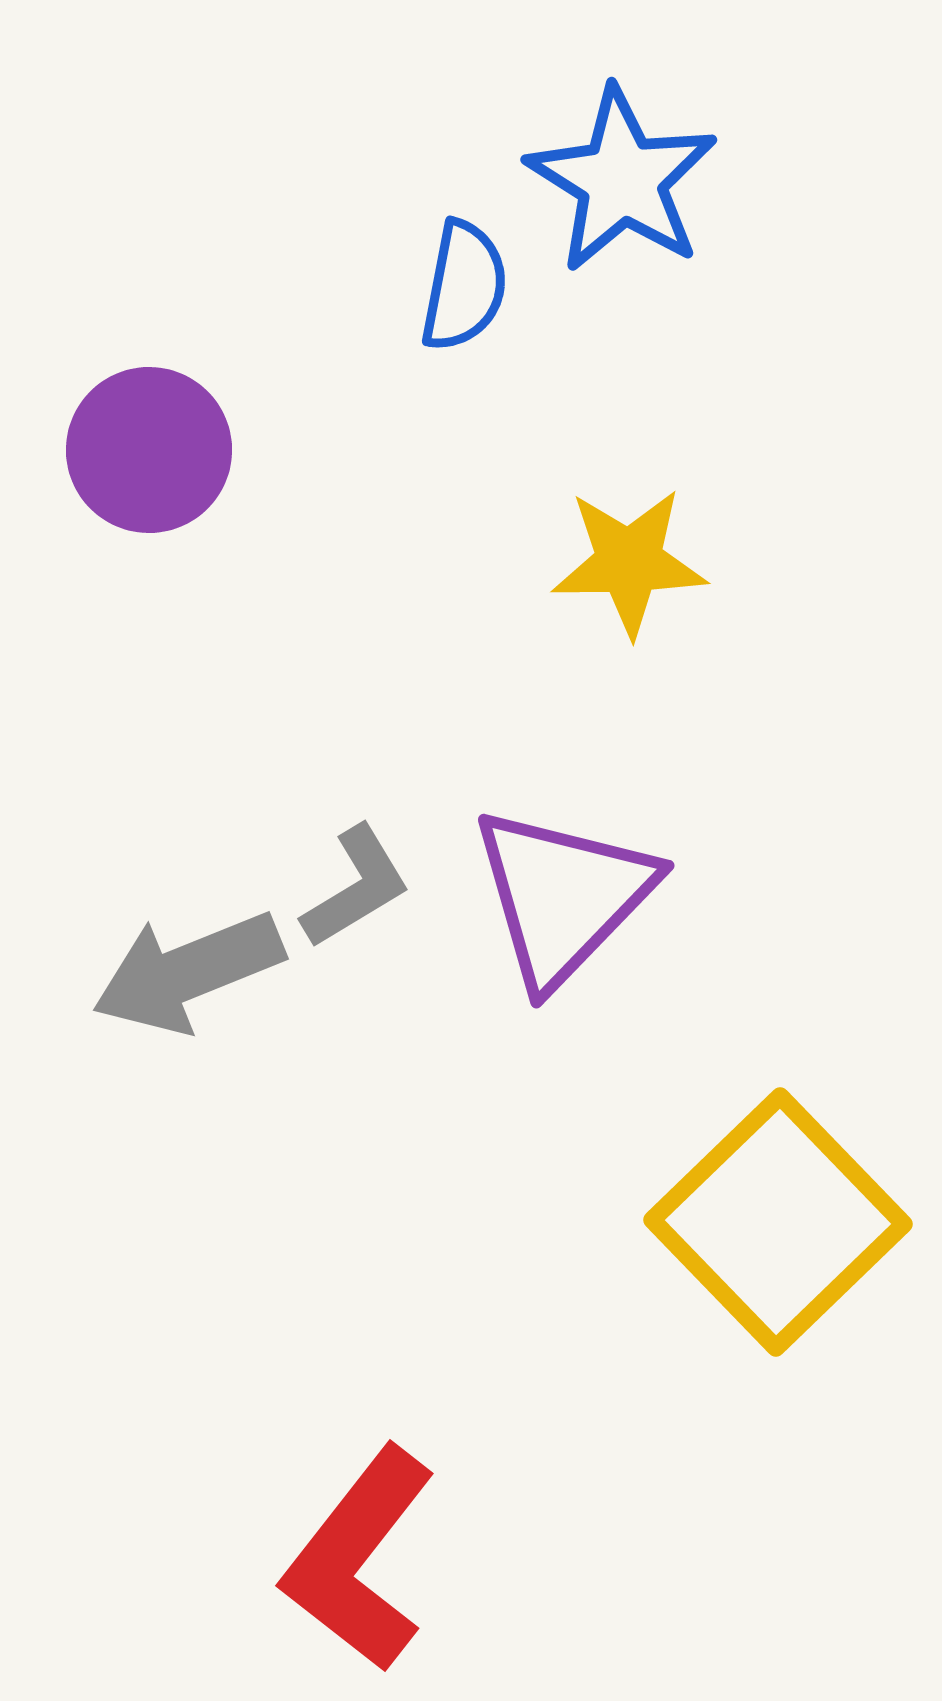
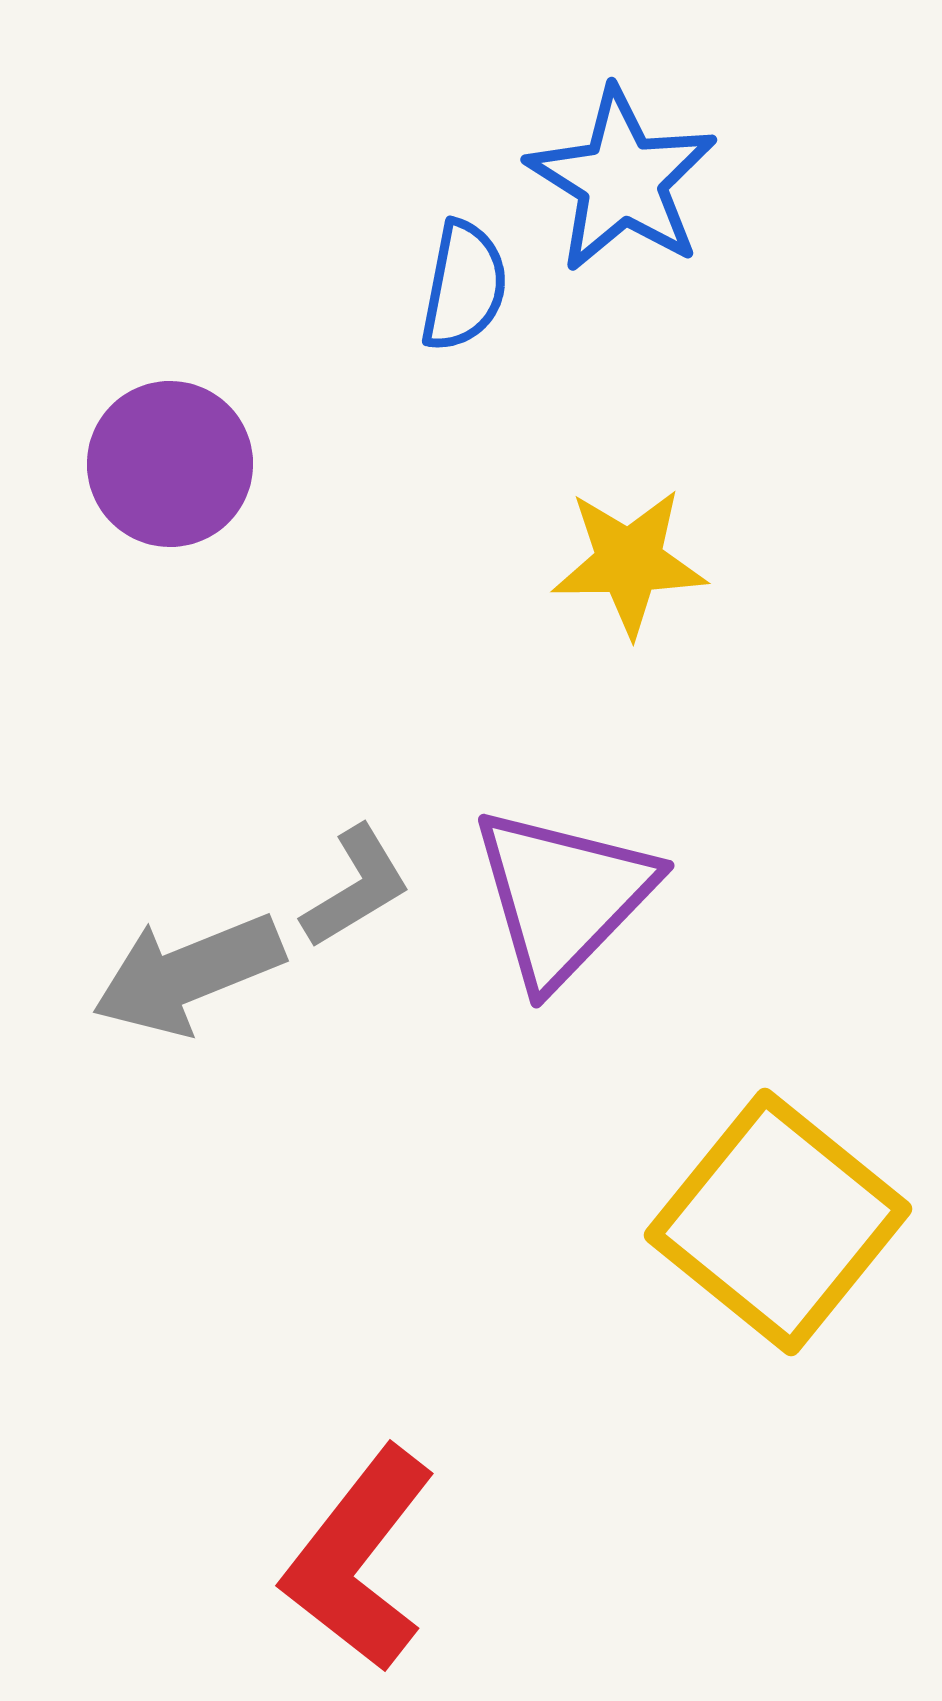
purple circle: moved 21 px right, 14 px down
gray arrow: moved 2 px down
yellow square: rotated 7 degrees counterclockwise
